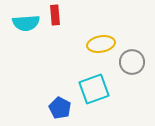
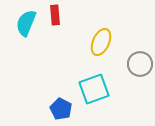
cyan semicircle: rotated 116 degrees clockwise
yellow ellipse: moved 2 px up; rotated 56 degrees counterclockwise
gray circle: moved 8 px right, 2 px down
blue pentagon: moved 1 px right, 1 px down
